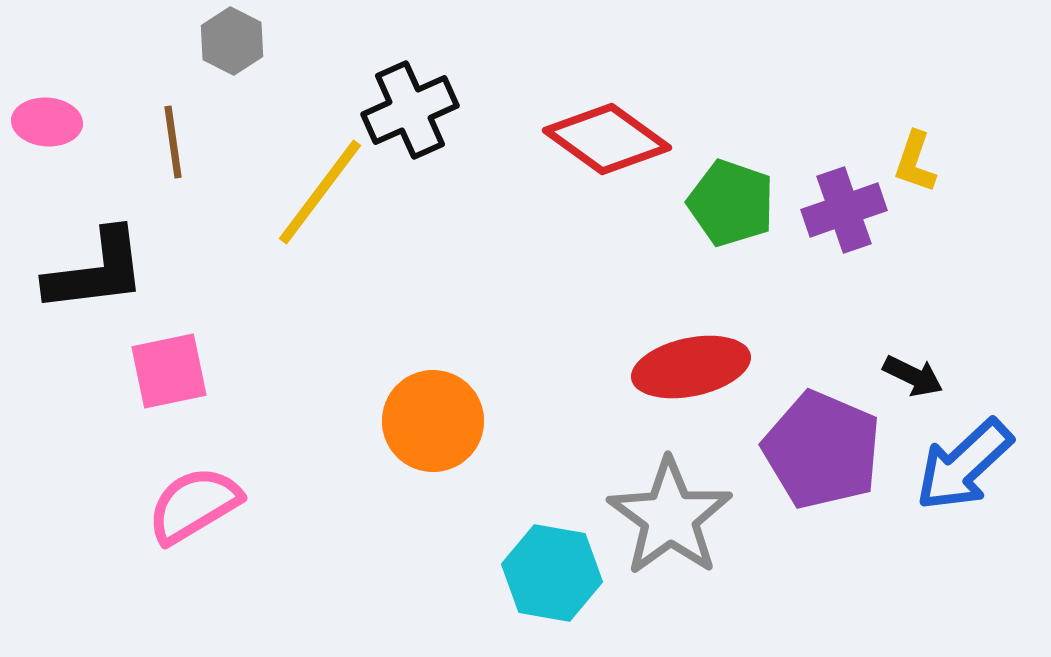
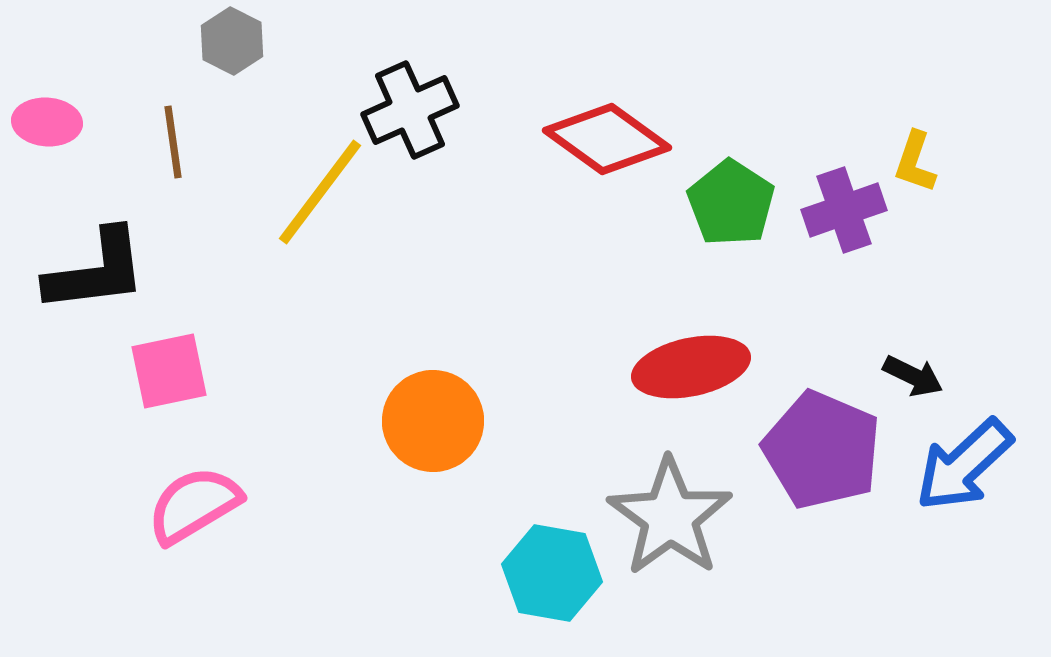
green pentagon: rotated 14 degrees clockwise
